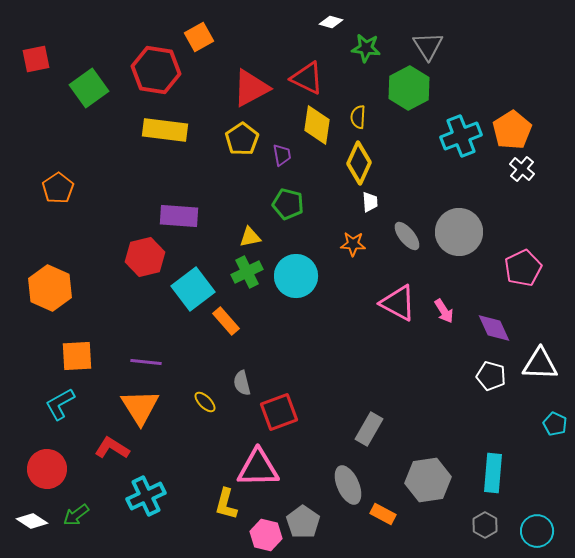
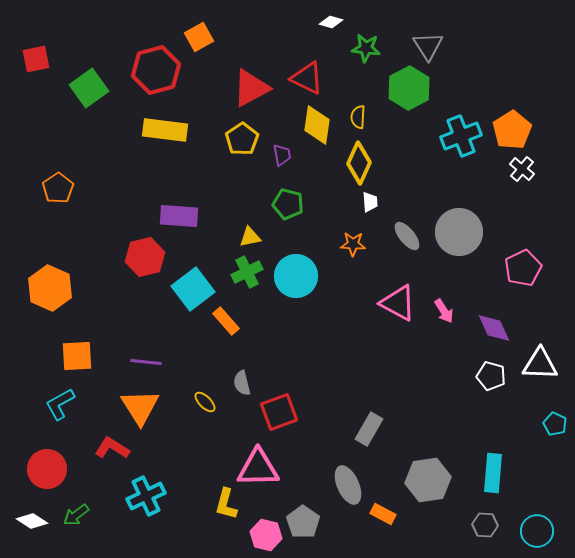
red hexagon at (156, 70): rotated 24 degrees counterclockwise
gray hexagon at (485, 525): rotated 25 degrees counterclockwise
